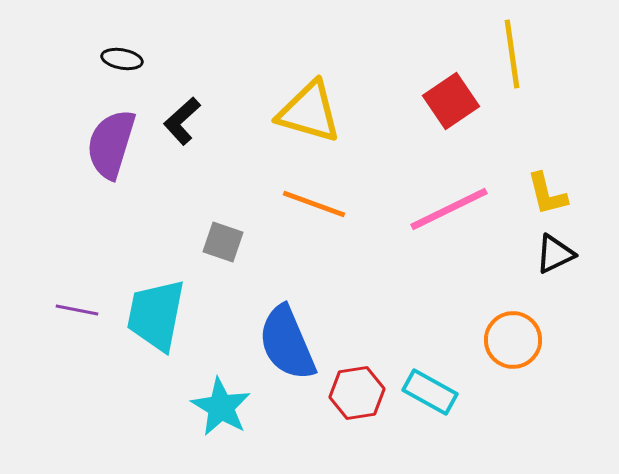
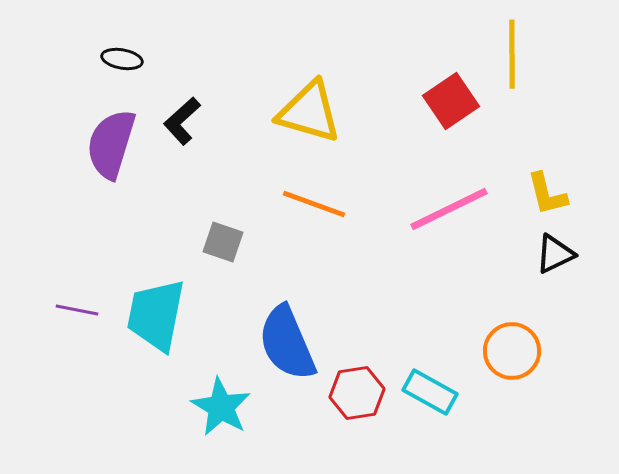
yellow line: rotated 8 degrees clockwise
orange circle: moved 1 px left, 11 px down
